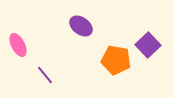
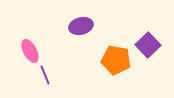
purple ellipse: rotated 50 degrees counterclockwise
pink ellipse: moved 12 px right, 6 px down
purple line: rotated 18 degrees clockwise
